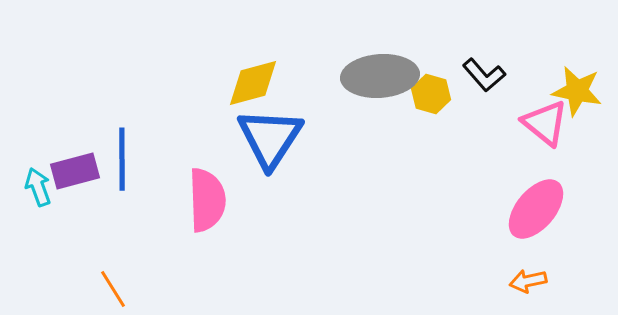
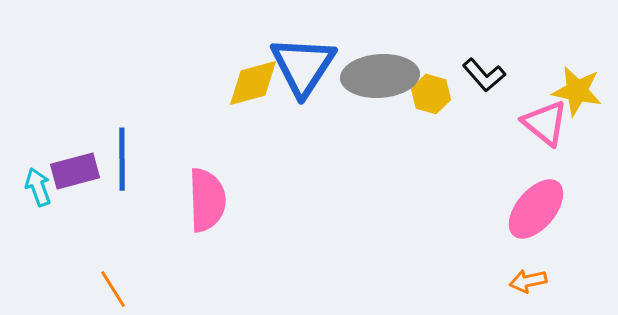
blue triangle: moved 33 px right, 72 px up
